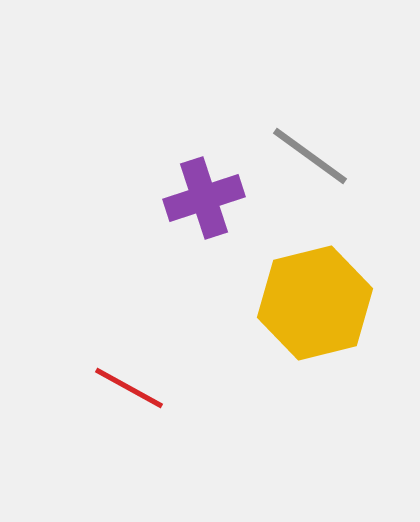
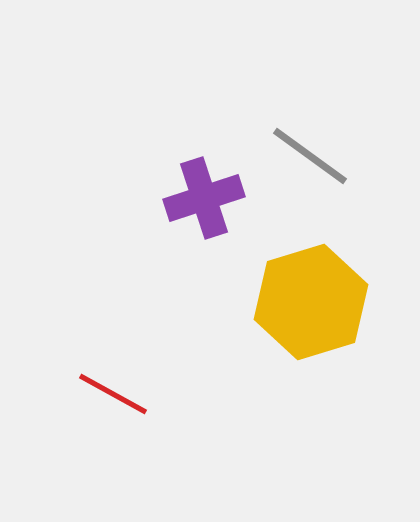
yellow hexagon: moved 4 px left, 1 px up; rotated 3 degrees counterclockwise
red line: moved 16 px left, 6 px down
